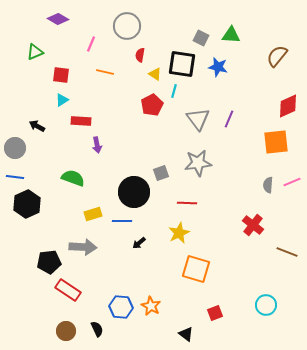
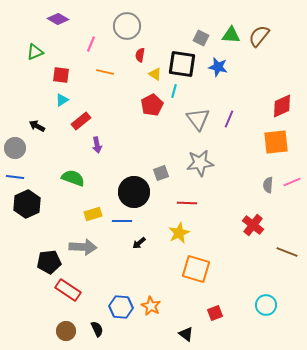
brown semicircle at (277, 56): moved 18 px left, 20 px up
red diamond at (288, 106): moved 6 px left
red rectangle at (81, 121): rotated 42 degrees counterclockwise
gray star at (198, 163): moved 2 px right
